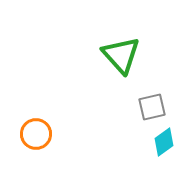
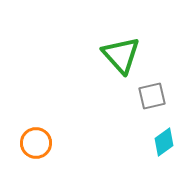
gray square: moved 11 px up
orange circle: moved 9 px down
